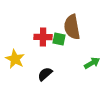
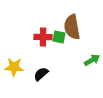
green square: moved 2 px up
yellow star: moved 1 px left, 8 px down; rotated 24 degrees counterclockwise
green arrow: moved 3 px up
black semicircle: moved 4 px left
